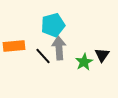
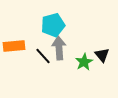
black triangle: rotated 14 degrees counterclockwise
